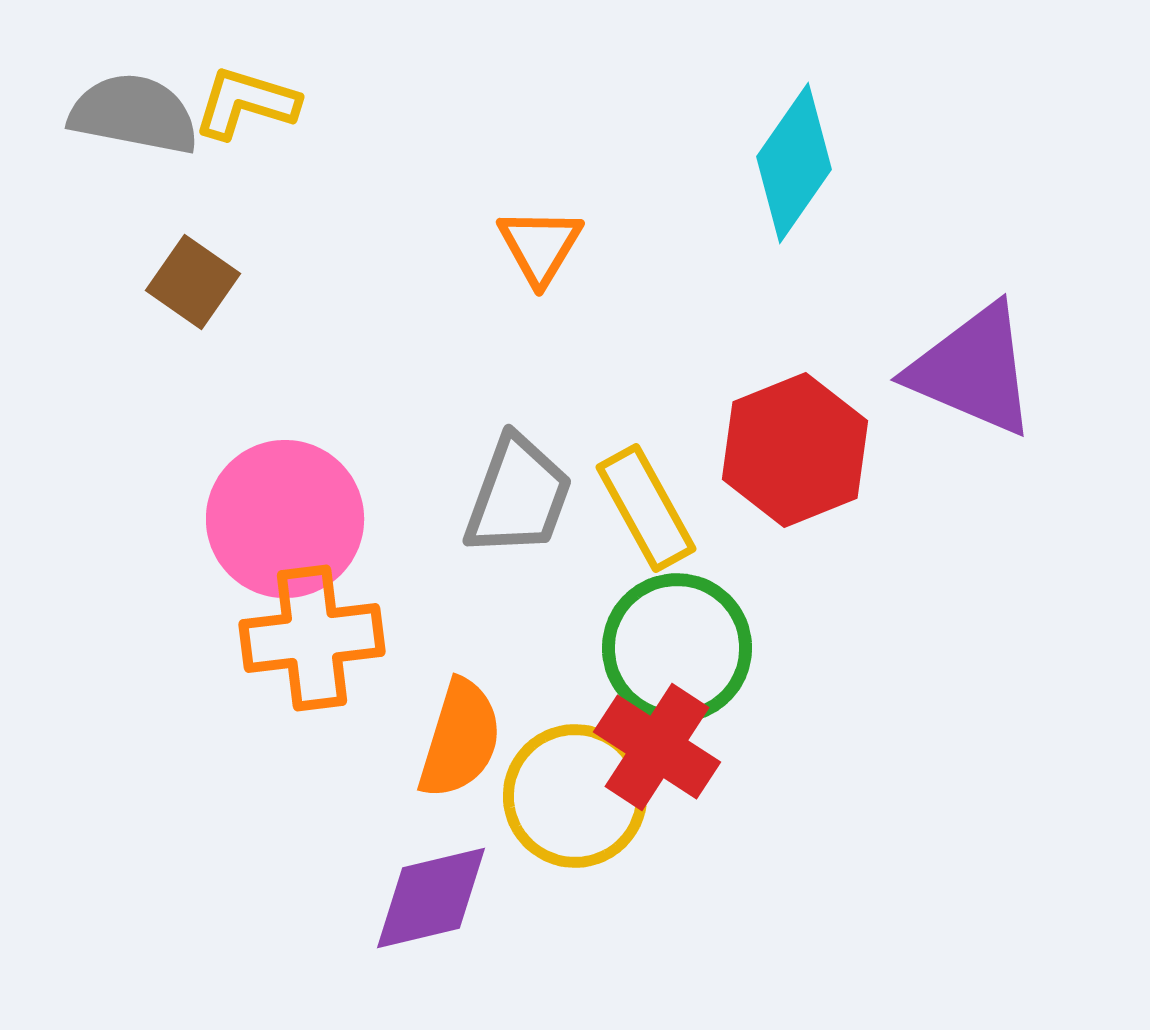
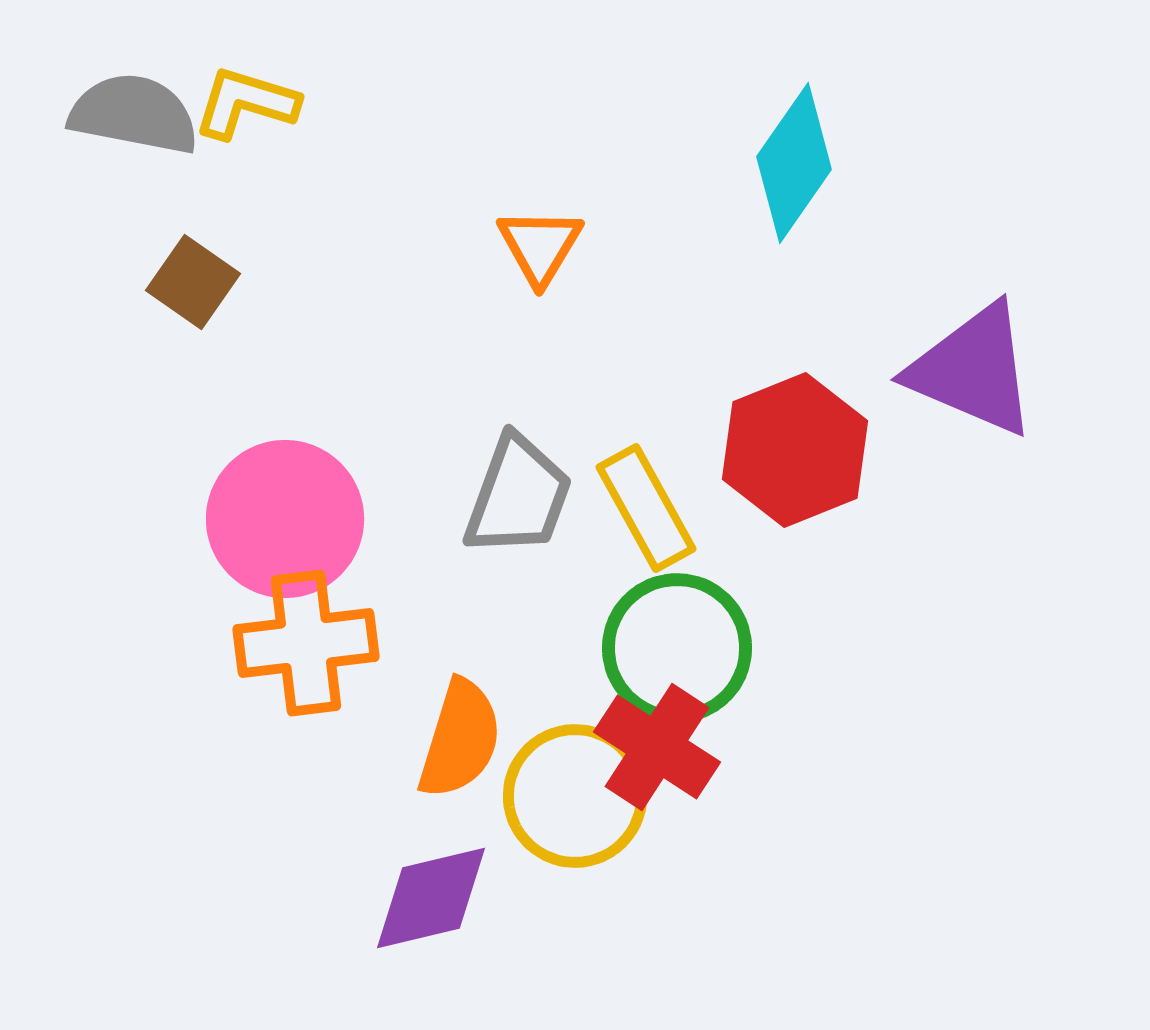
orange cross: moved 6 px left, 5 px down
